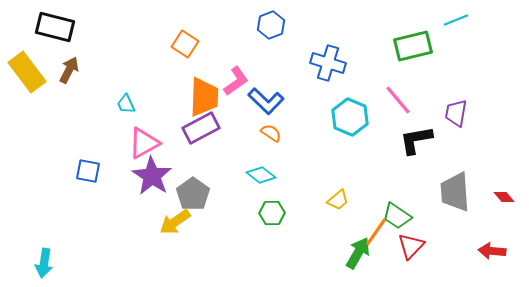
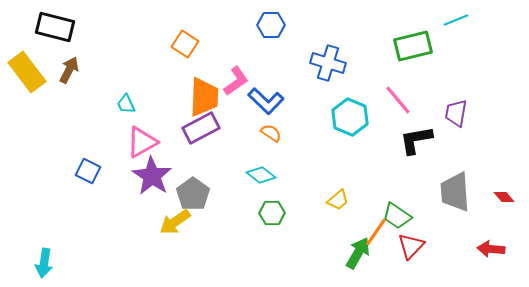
blue hexagon: rotated 20 degrees clockwise
pink triangle: moved 2 px left, 1 px up
blue square: rotated 15 degrees clockwise
red arrow: moved 1 px left, 2 px up
